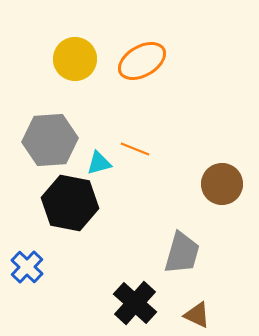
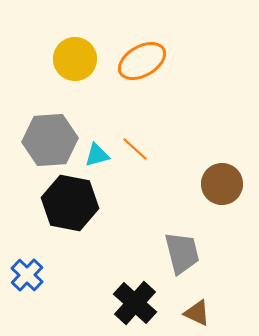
orange line: rotated 20 degrees clockwise
cyan triangle: moved 2 px left, 8 px up
gray trapezoid: rotated 30 degrees counterclockwise
blue cross: moved 8 px down
brown triangle: moved 2 px up
